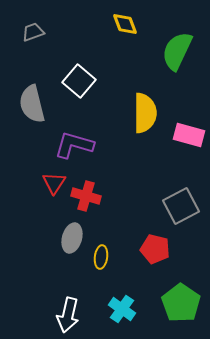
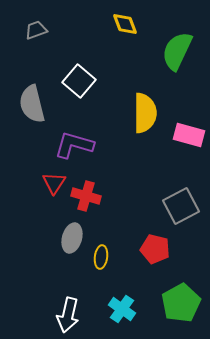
gray trapezoid: moved 3 px right, 2 px up
green pentagon: rotated 9 degrees clockwise
